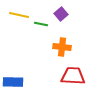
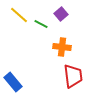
yellow line: rotated 30 degrees clockwise
green line: rotated 16 degrees clockwise
red trapezoid: rotated 80 degrees clockwise
blue rectangle: rotated 48 degrees clockwise
